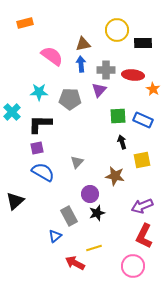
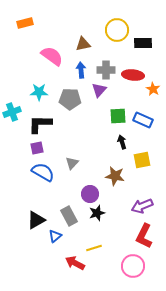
blue arrow: moved 6 px down
cyan cross: rotated 24 degrees clockwise
gray triangle: moved 5 px left, 1 px down
black triangle: moved 21 px right, 19 px down; rotated 12 degrees clockwise
